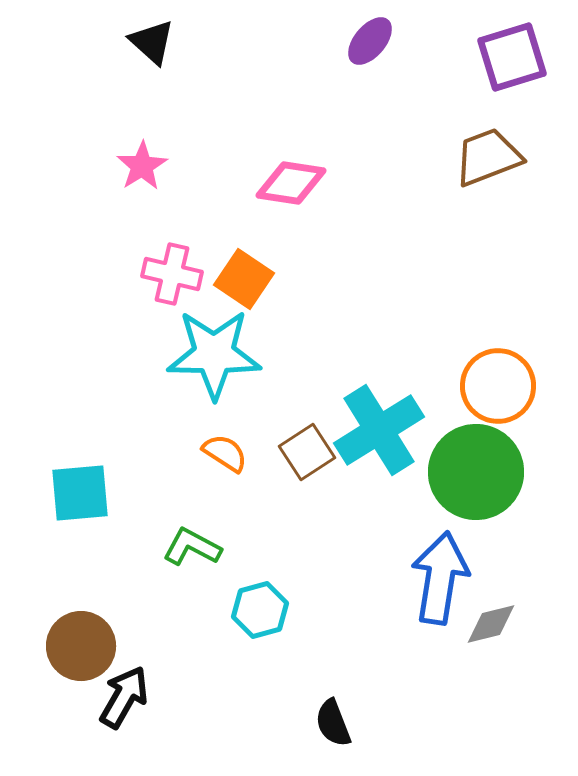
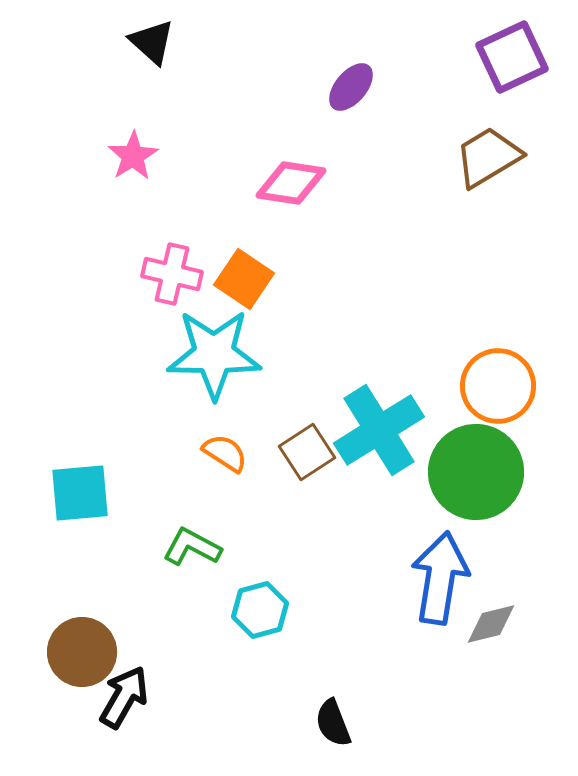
purple ellipse: moved 19 px left, 46 px down
purple square: rotated 8 degrees counterclockwise
brown trapezoid: rotated 10 degrees counterclockwise
pink star: moved 9 px left, 10 px up
brown circle: moved 1 px right, 6 px down
